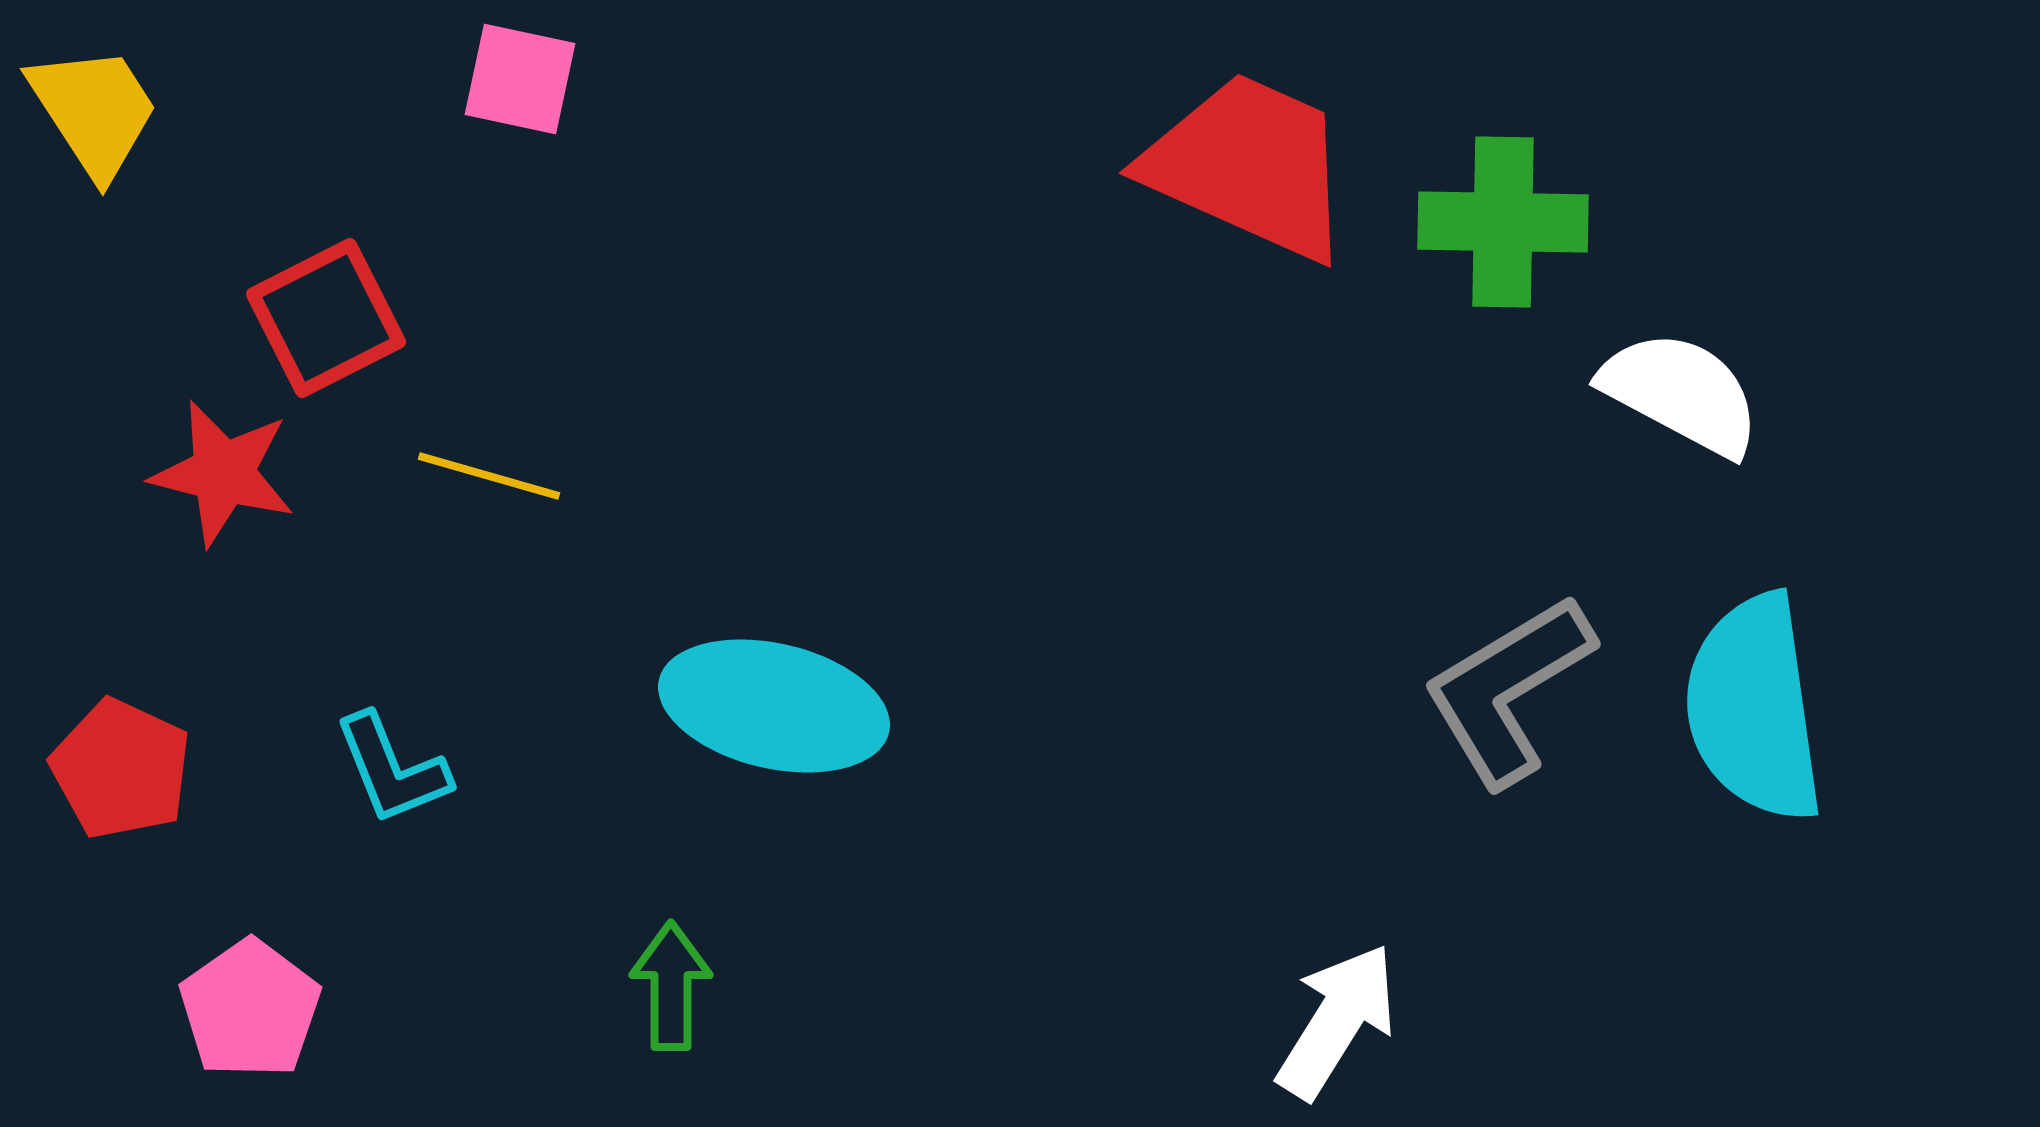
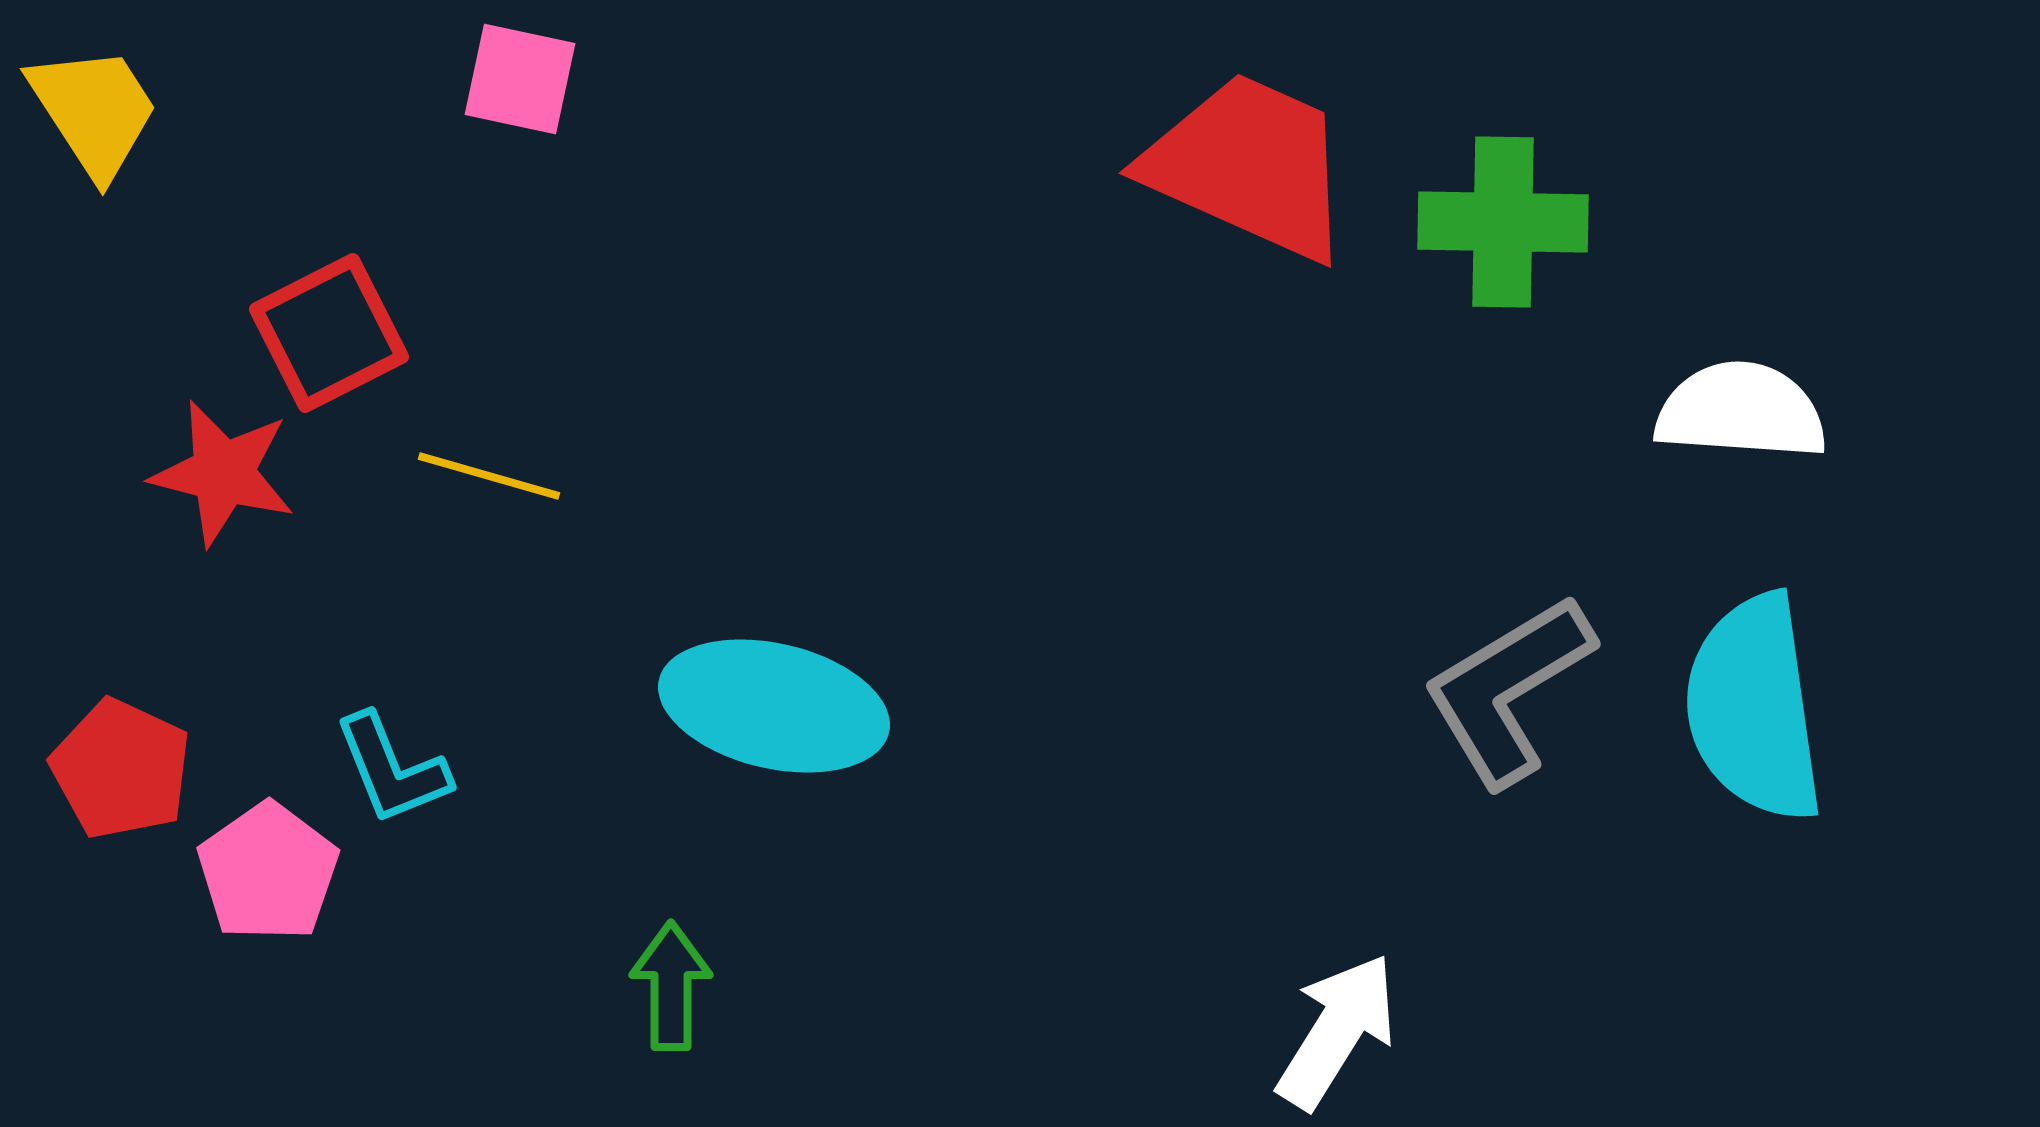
red square: moved 3 px right, 15 px down
white semicircle: moved 60 px right, 18 px down; rotated 24 degrees counterclockwise
pink pentagon: moved 18 px right, 137 px up
white arrow: moved 10 px down
